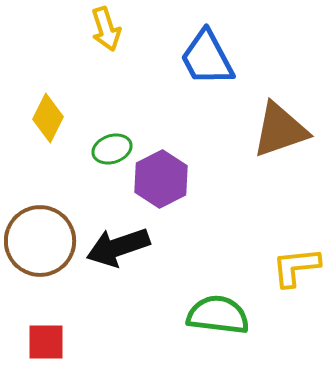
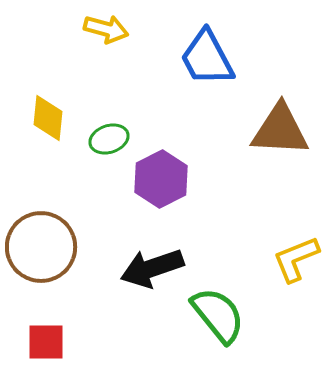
yellow arrow: rotated 57 degrees counterclockwise
yellow diamond: rotated 21 degrees counterclockwise
brown triangle: rotated 22 degrees clockwise
green ellipse: moved 3 px left, 10 px up
brown circle: moved 1 px right, 6 px down
black arrow: moved 34 px right, 21 px down
yellow L-shape: moved 8 px up; rotated 16 degrees counterclockwise
green semicircle: rotated 44 degrees clockwise
